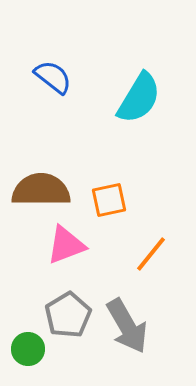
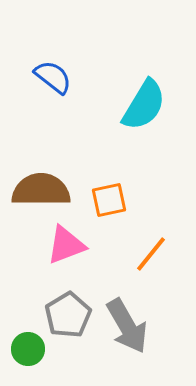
cyan semicircle: moved 5 px right, 7 px down
